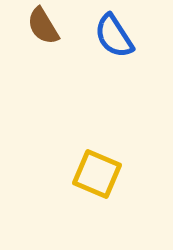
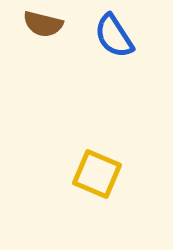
brown semicircle: moved 2 px up; rotated 45 degrees counterclockwise
